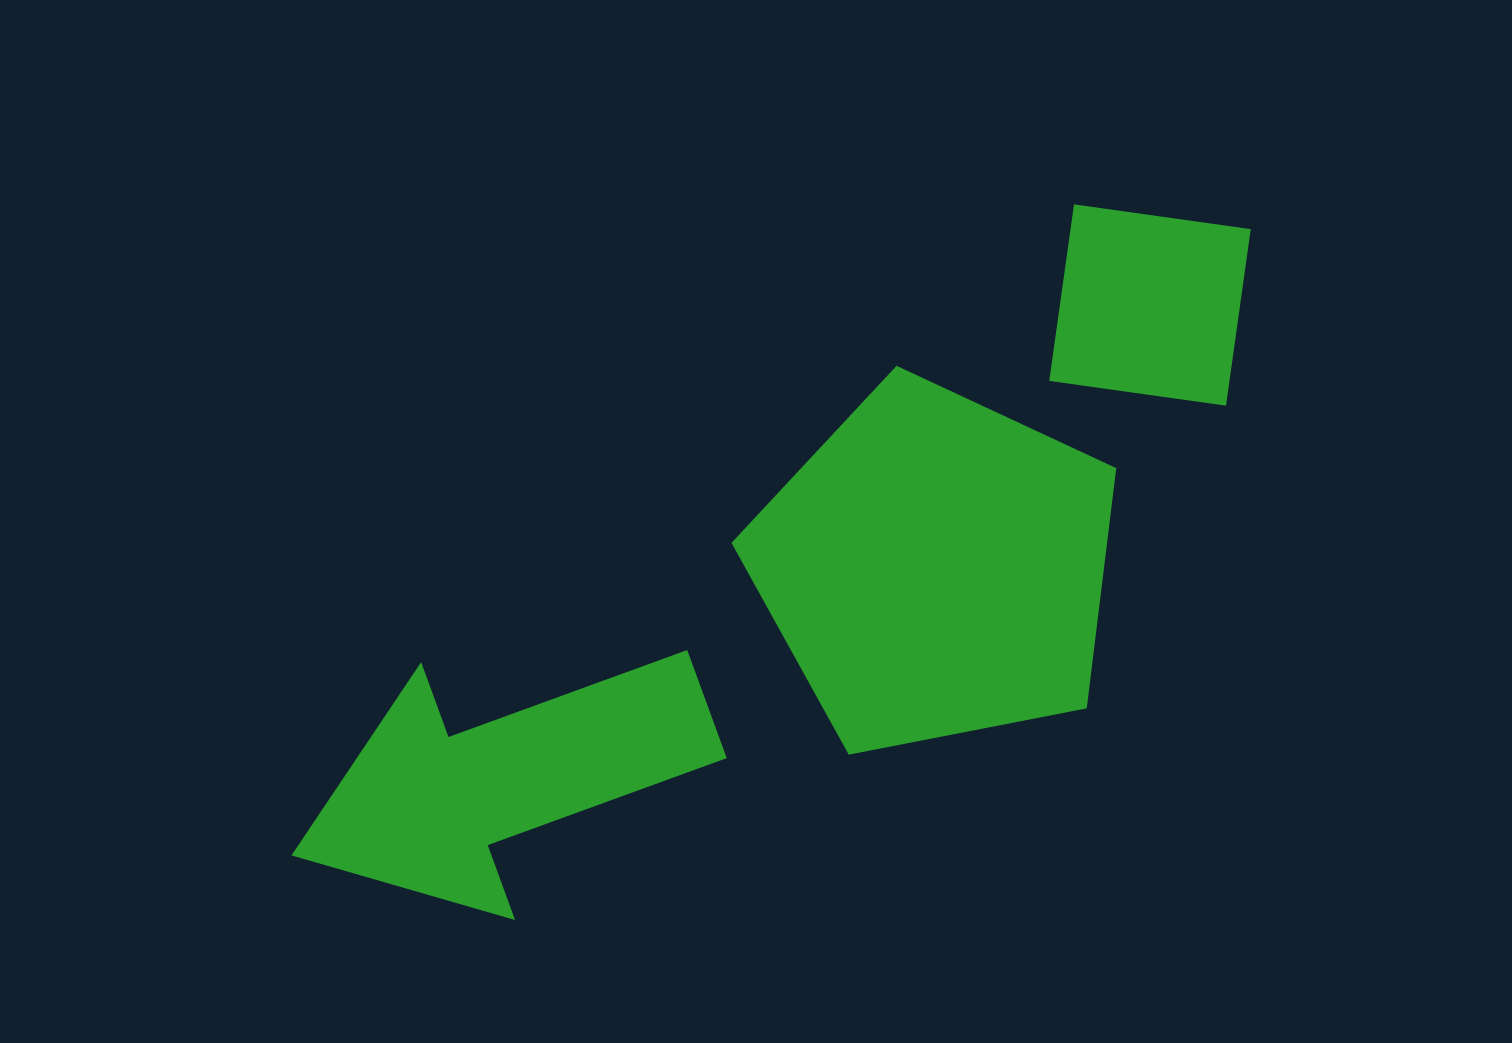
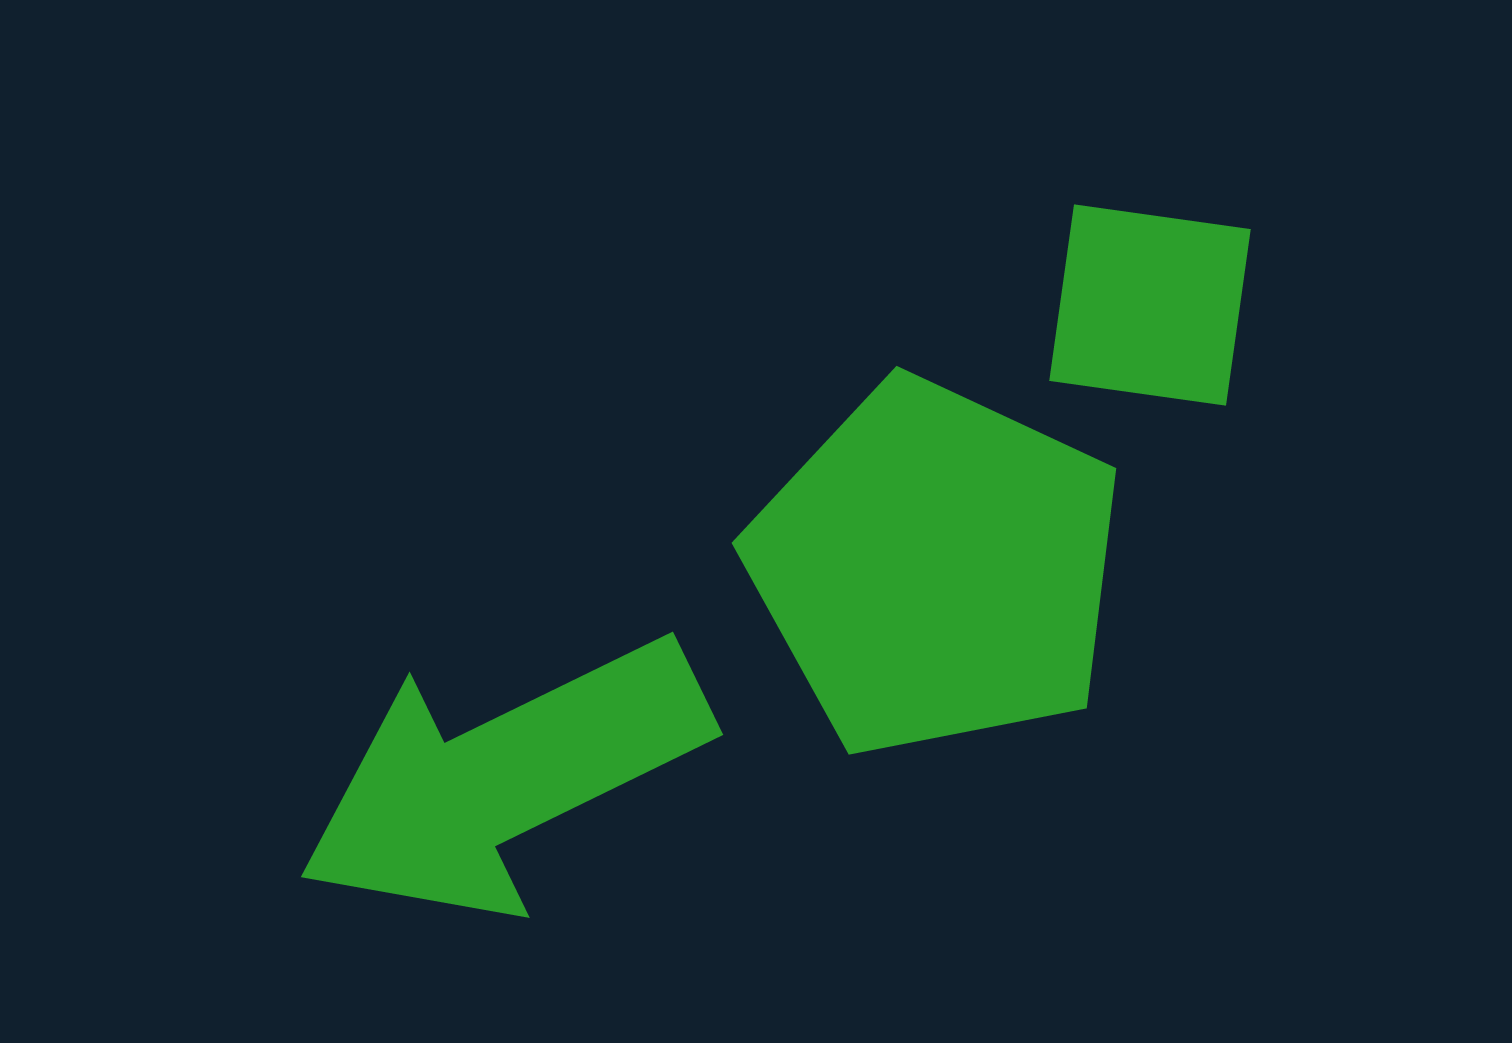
green arrow: rotated 6 degrees counterclockwise
